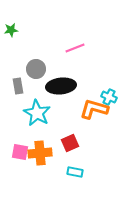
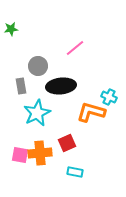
green star: moved 1 px up
pink line: rotated 18 degrees counterclockwise
gray circle: moved 2 px right, 3 px up
gray rectangle: moved 3 px right
orange L-shape: moved 3 px left, 3 px down
cyan star: rotated 16 degrees clockwise
red square: moved 3 px left
pink square: moved 3 px down
